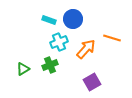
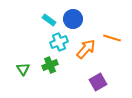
cyan rectangle: rotated 16 degrees clockwise
green triangle: rotated 32 degrees counterclockwise
purple square: moved 6 px right
